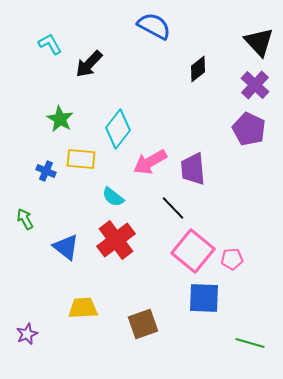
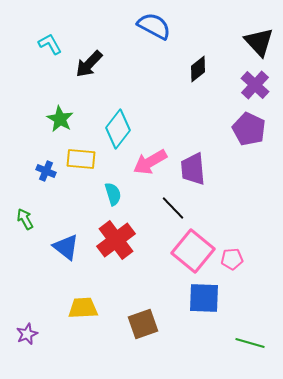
cyan semicircle: moved 3 px up; rotated 145 degrees counterclockwise
